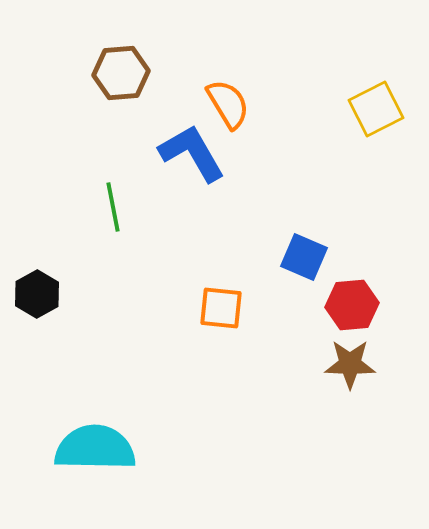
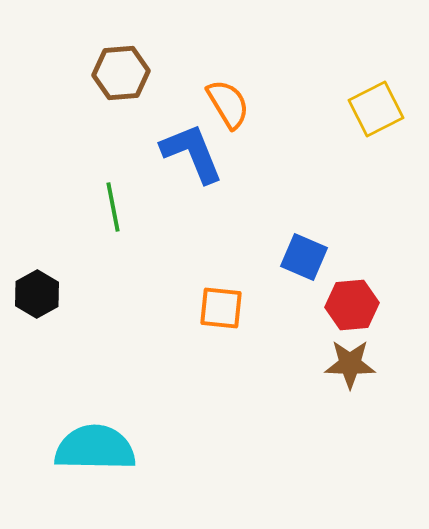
blue L-shape: rotated 8 degrees clockwise
